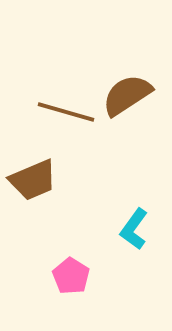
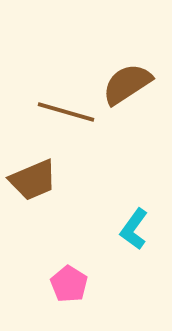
brown semicircle: moved 11 px up
pink pentagon: moved 2 px left, 8 px down
